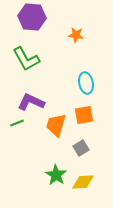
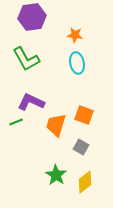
purple hexagon: rotated 12 degrees counterclockwise
orange star: moved 1 px left
cyan ellipse: moved 9 px left, 20 px up
orange square: rotated 30 degrees clockwise
green line: moved 1 px left, 1 px up
gray square: moved 1 px up; rotated 28 degrees counterclockwise
yellow diamond: moved 2 px right; rotated 35 degrees counterclockwise
